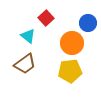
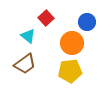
blue circle: moved 1 px left, 1 px up
